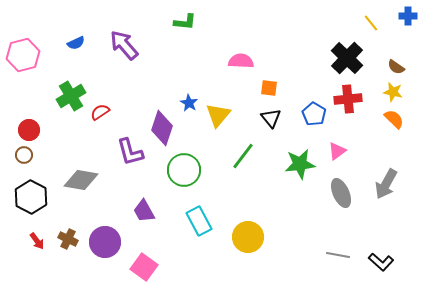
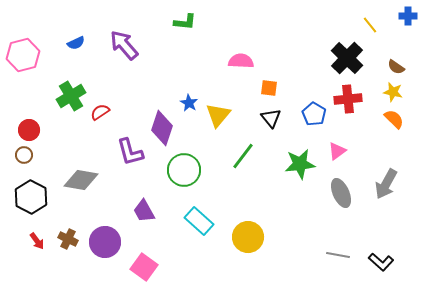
yellow line: moved 1 px left, 2 px down
cyan rectangle: rotated 20 degrees counterclockwise
